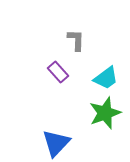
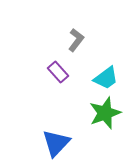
gray L-shape: rotated 35 degrees clockwise
